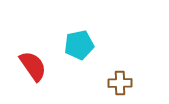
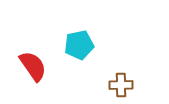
brown cross: moved 1 px right, 2 px down
